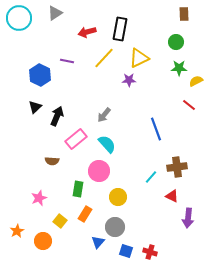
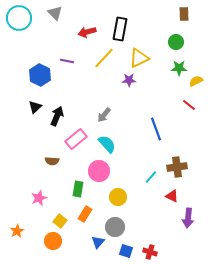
gray triangle: rotated 42 degrees counterclockwise
orange circle: moved 10 px right
